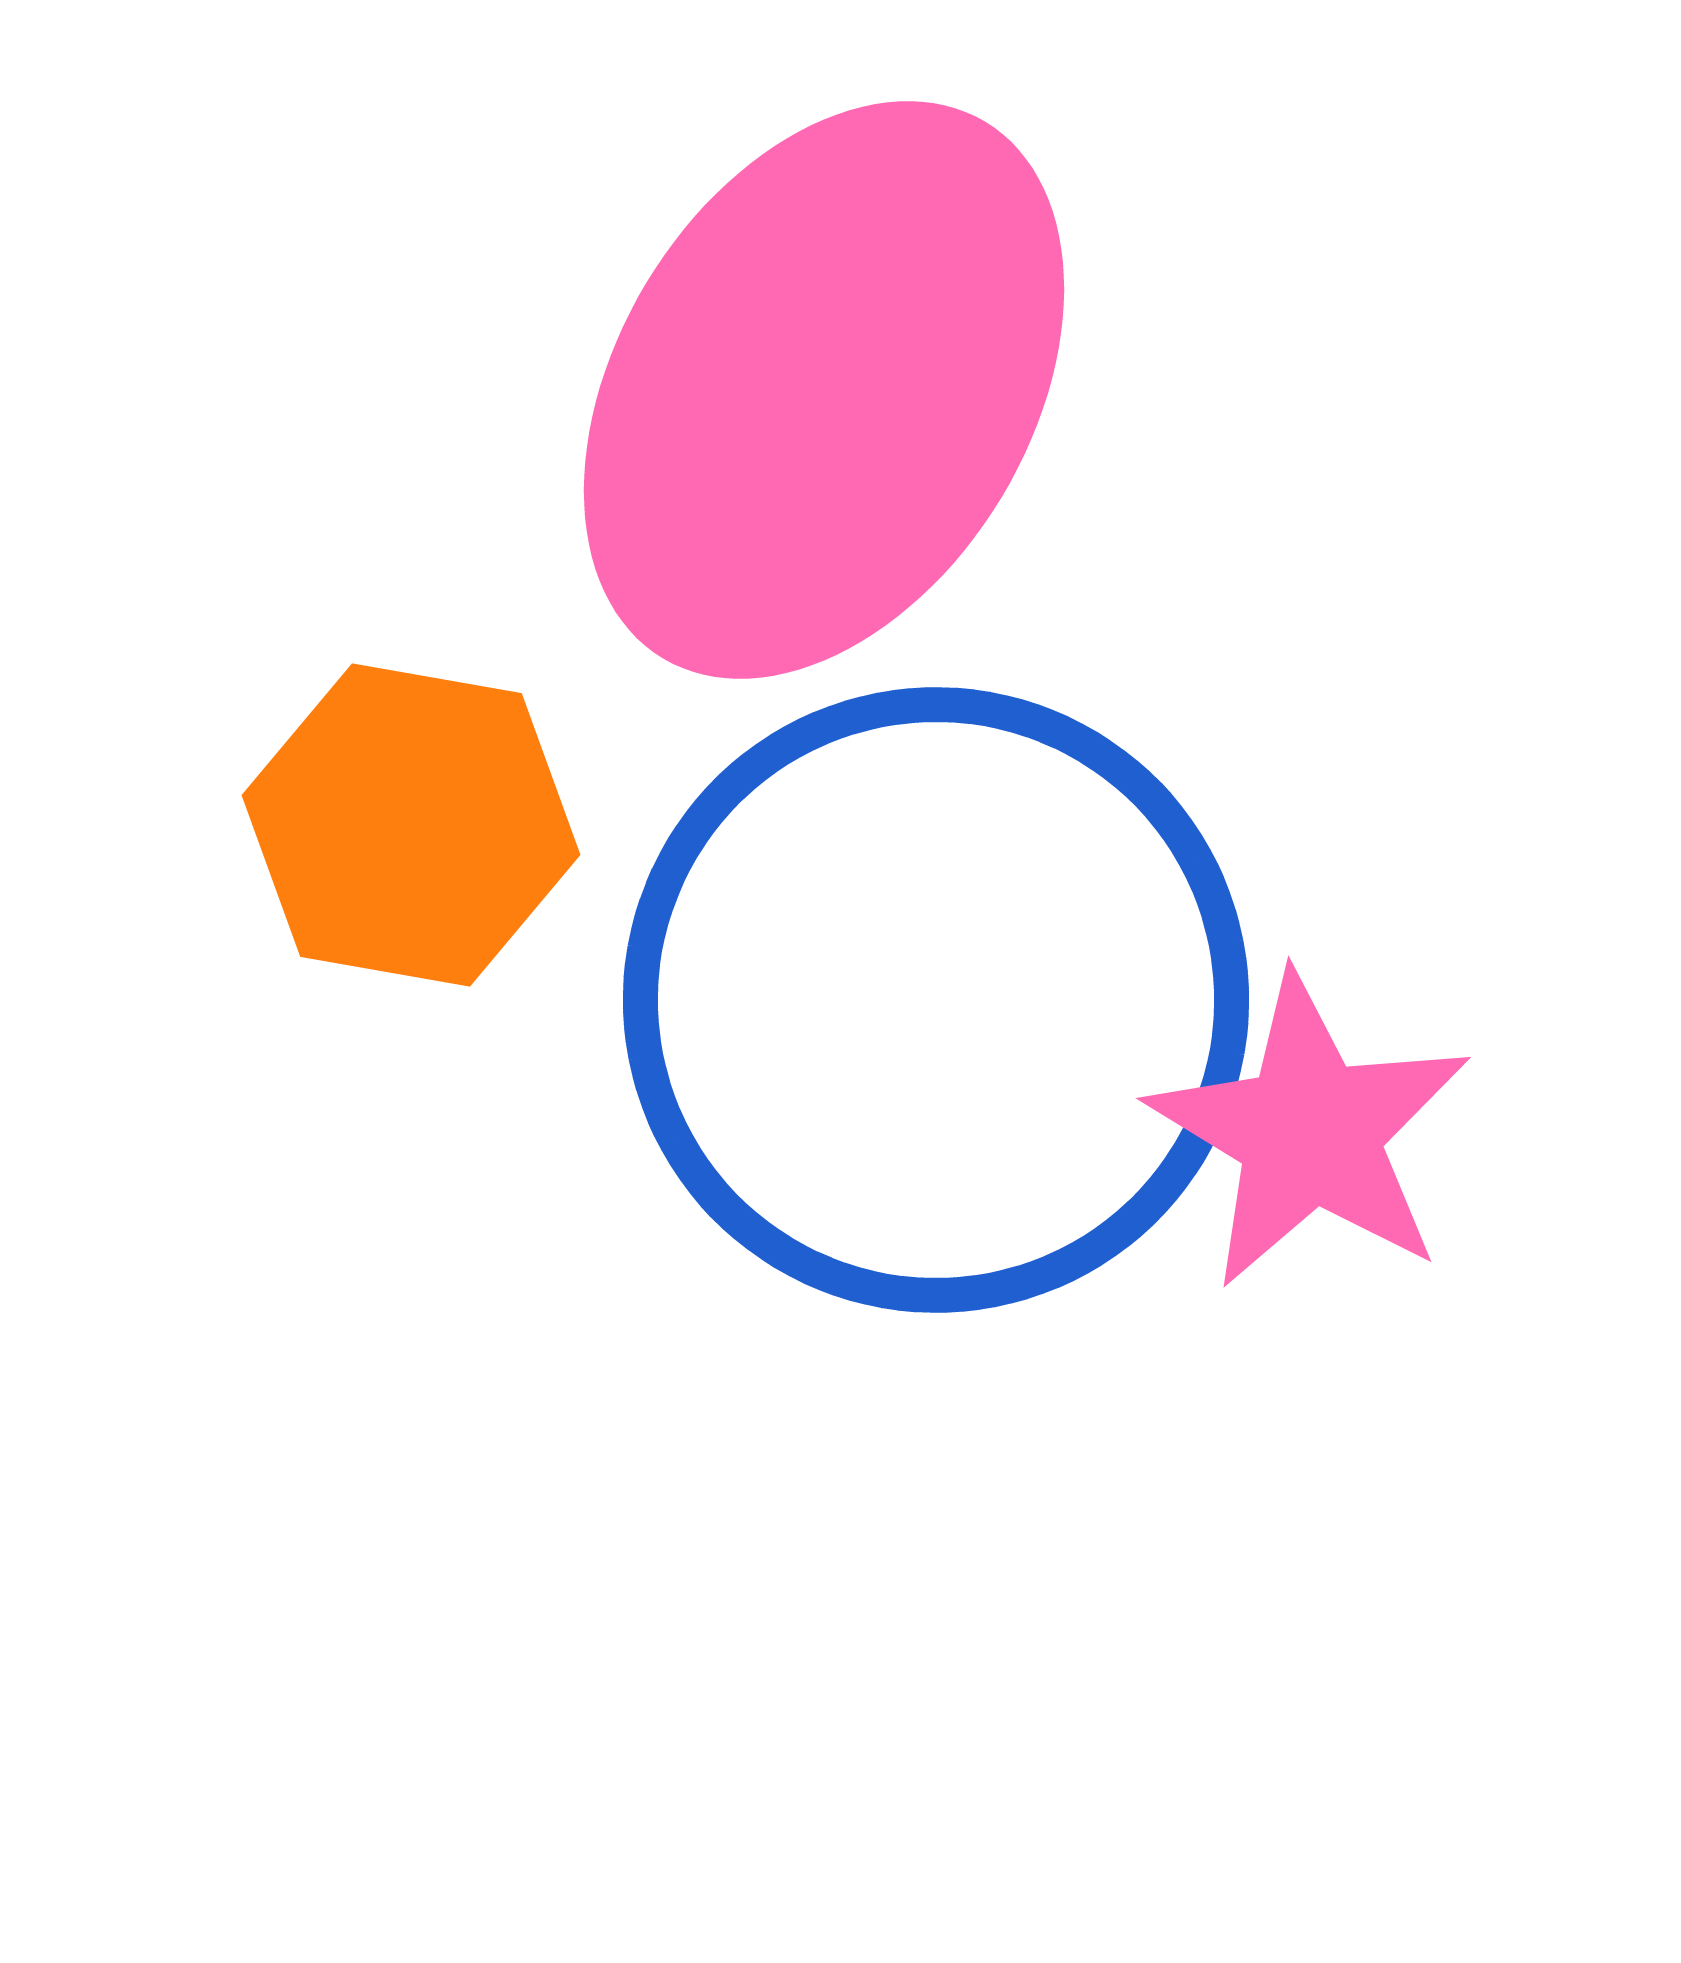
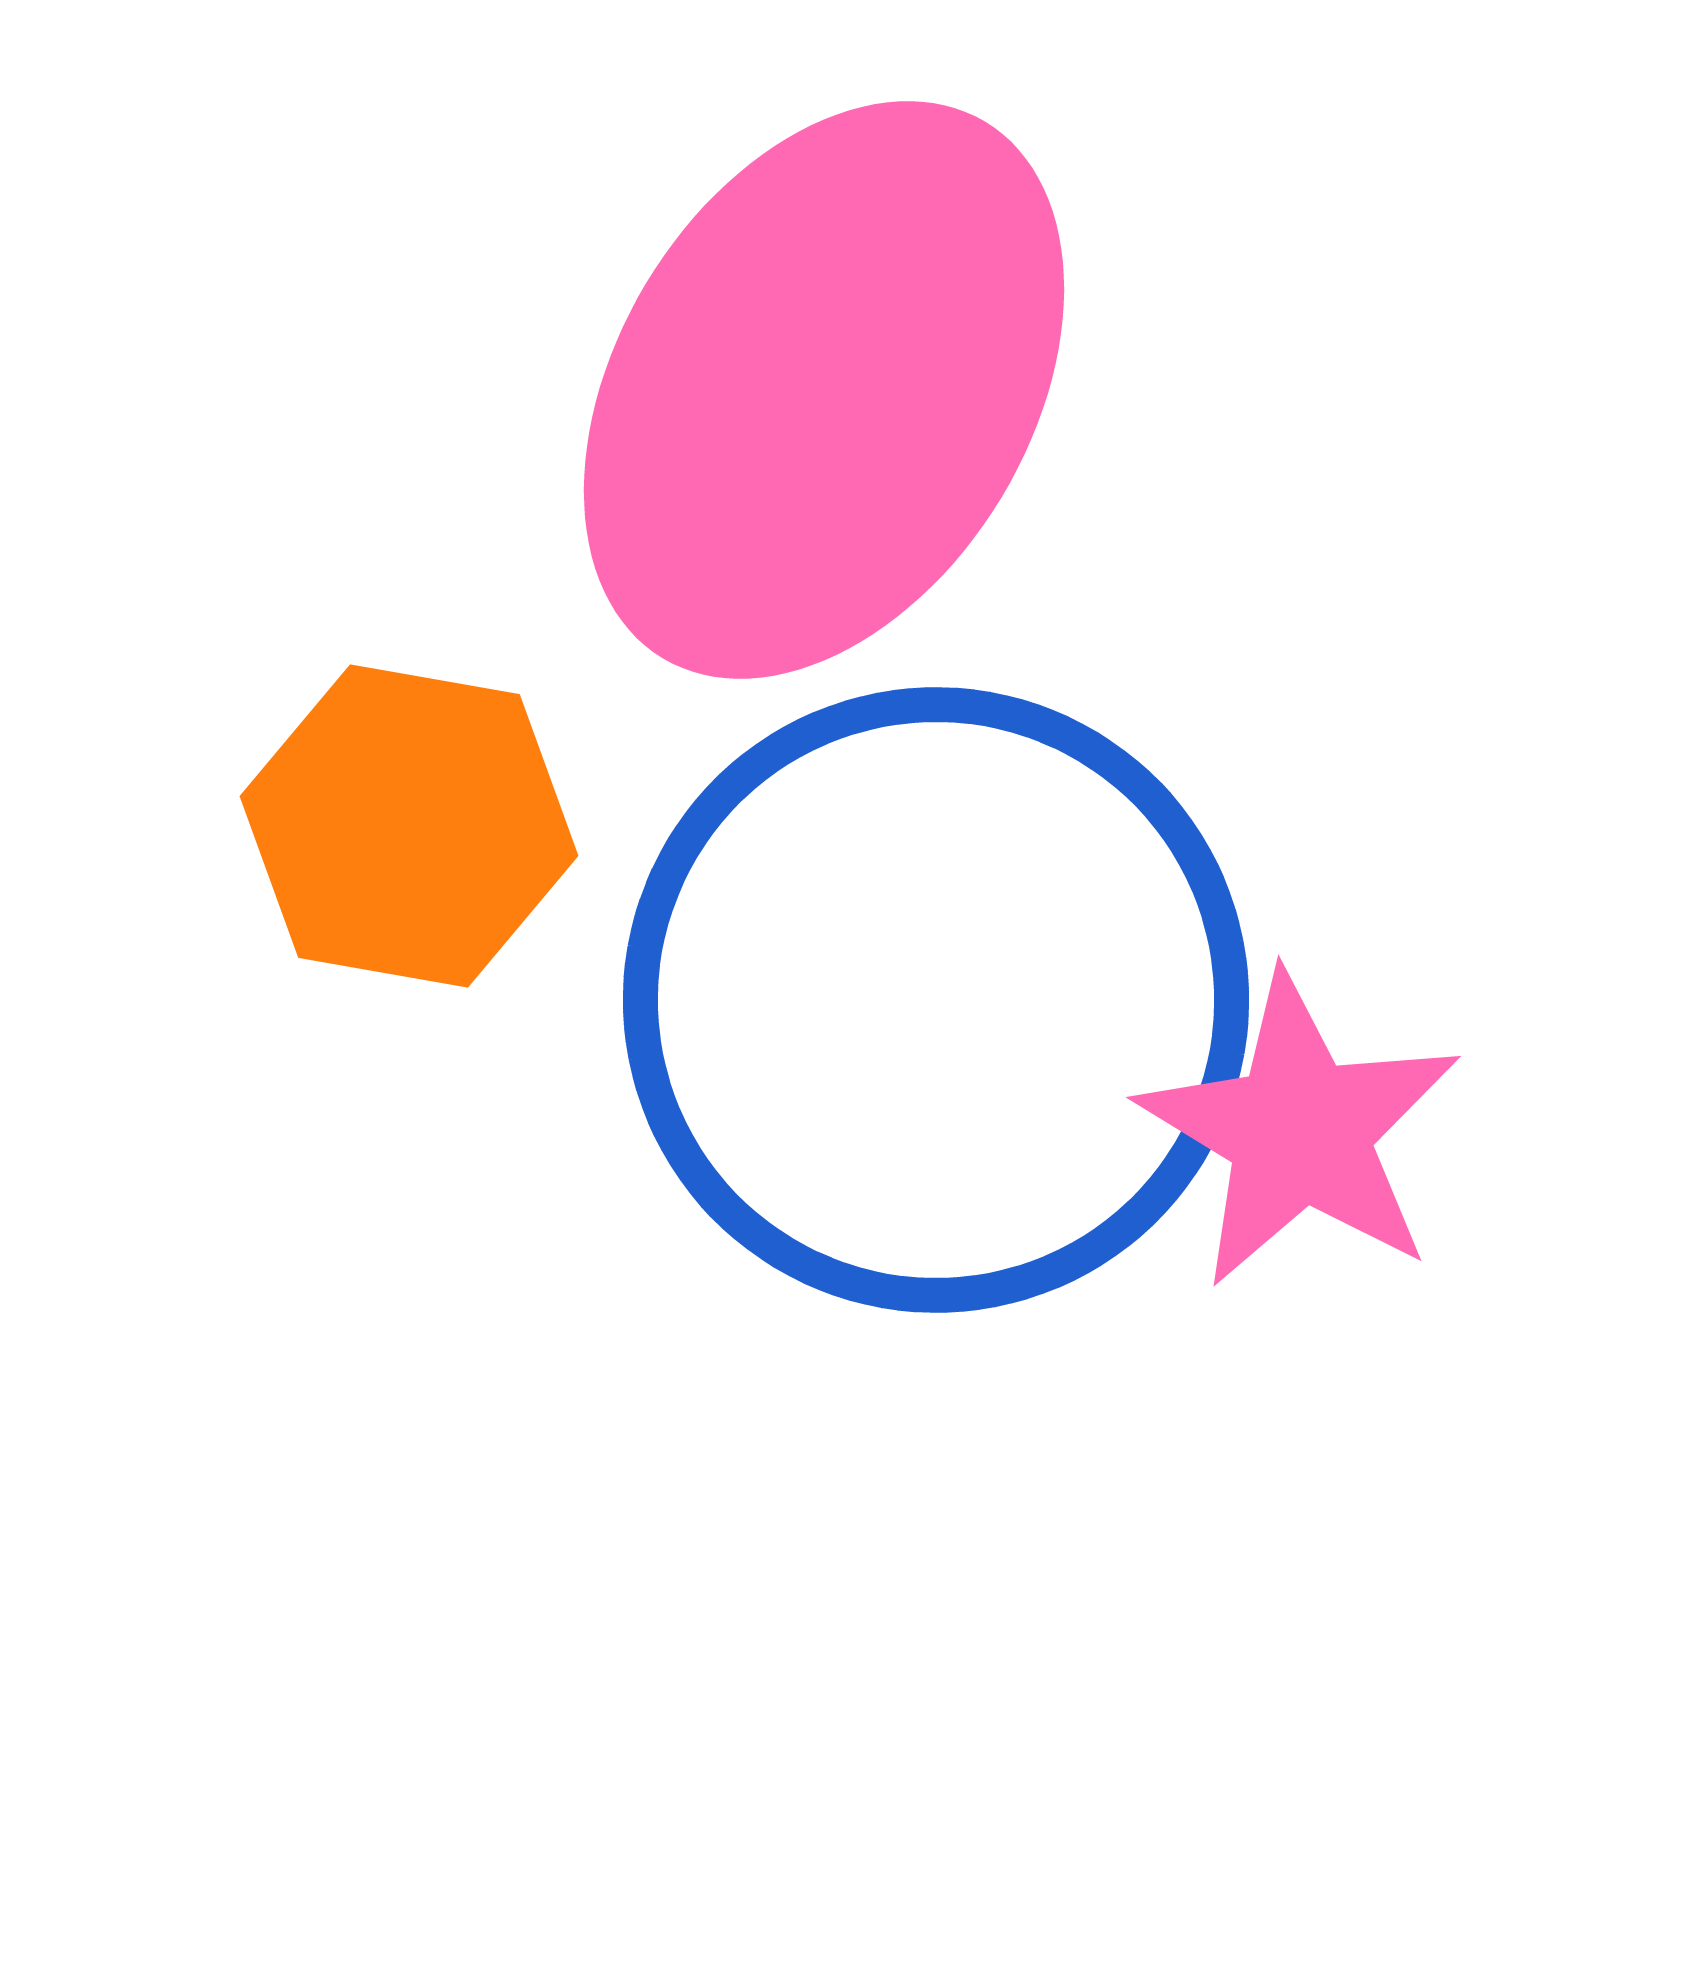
orange hexagon: moved 2 px left, 1 px down
pink star: moved 10 px left, 1 px up
